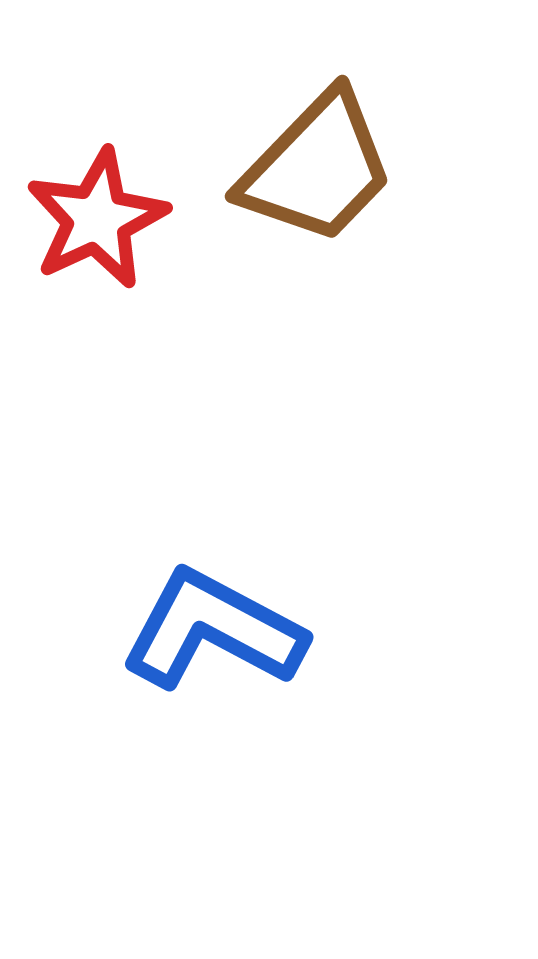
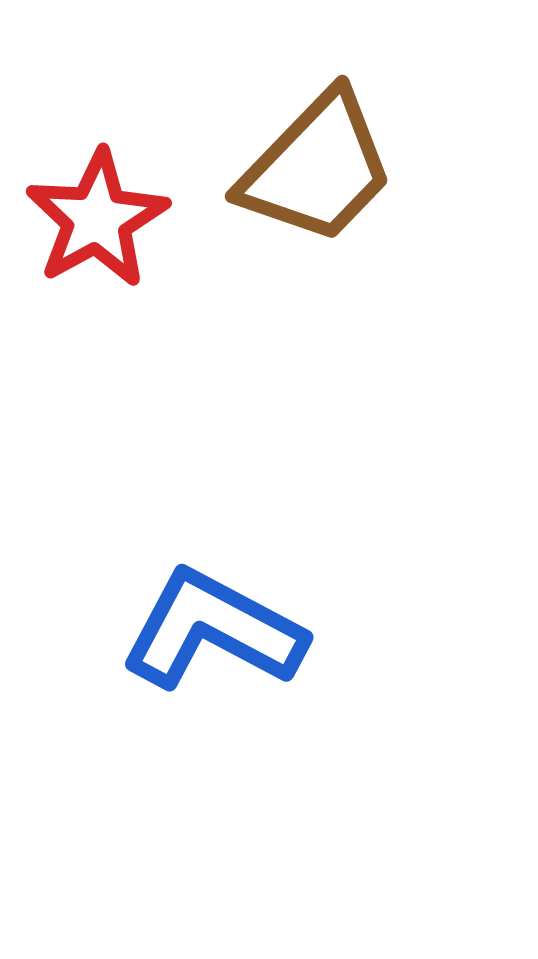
red star: rotated 4 degrees counterclockwise
